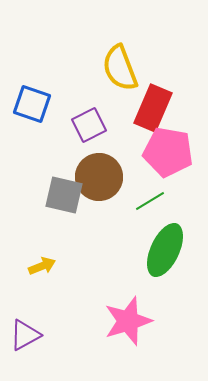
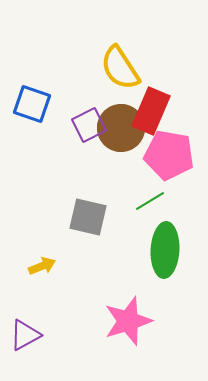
yellow semicircle: rotated 12 degrees counterclockwise
red rectangle: moved 2 px left, 3 px down
pink pentagon: moved 1 px right, 3 px down
brown circle: moved 22 px right, 49 px up
gray square: moved 24 px right, 22 px down
green ellipse: rotated 22 degrees counterclockwise
